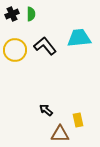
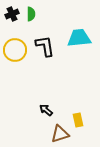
black L-shape: rotated 30 degrees clockwise
brown triangle: rotated 18 degrees counterclockwise
